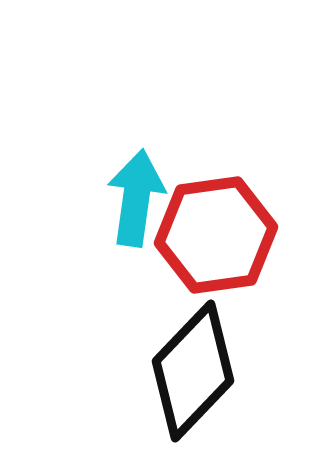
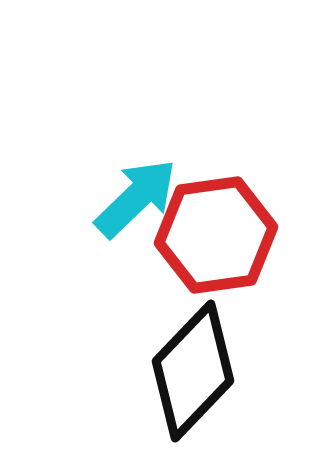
cyan arrow: rotated 38 degrees clockwise
